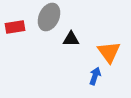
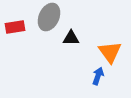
black triangle: moved 1 px up
orange triangle: moved 1 px right
blue arrow: moved 3 px right
